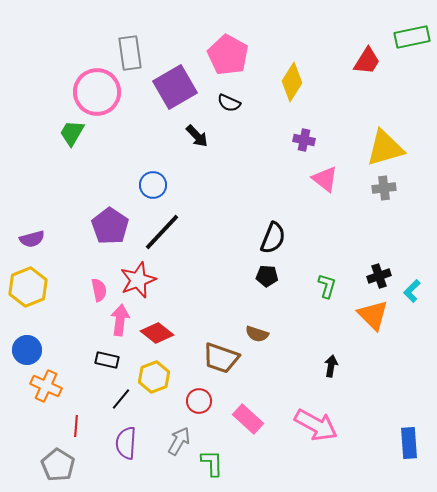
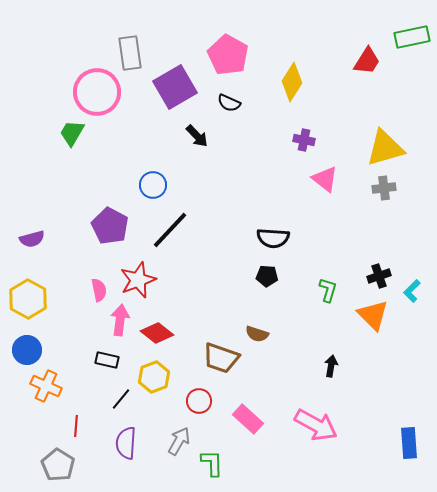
purple pentagon at (110, 226): rotated 6 degrees counterclockwise
black line at (162, 232): moved 8 px right, 2 px up
black semicircle at (273, 238): rotated 72 degrees clockwise
green L-shape at (327, 286): moved 1 px right, 4 px down
yellow hexagon at (28, 287): moved 12 px down; rotated 9 degrees counterclockwise
